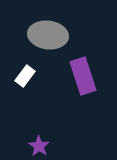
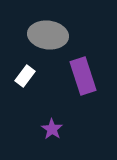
purple star: moved 13 px right, 17 px up
